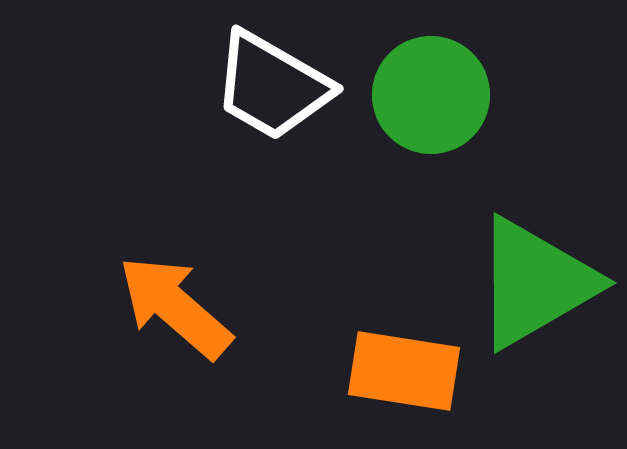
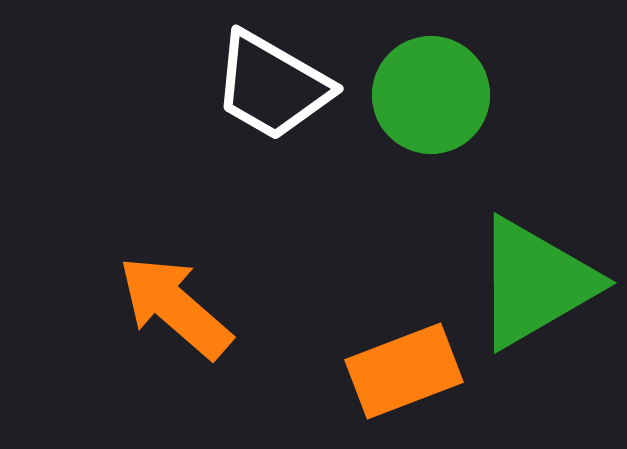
orange rectangle: rotated 30 degrees counterclockwise
